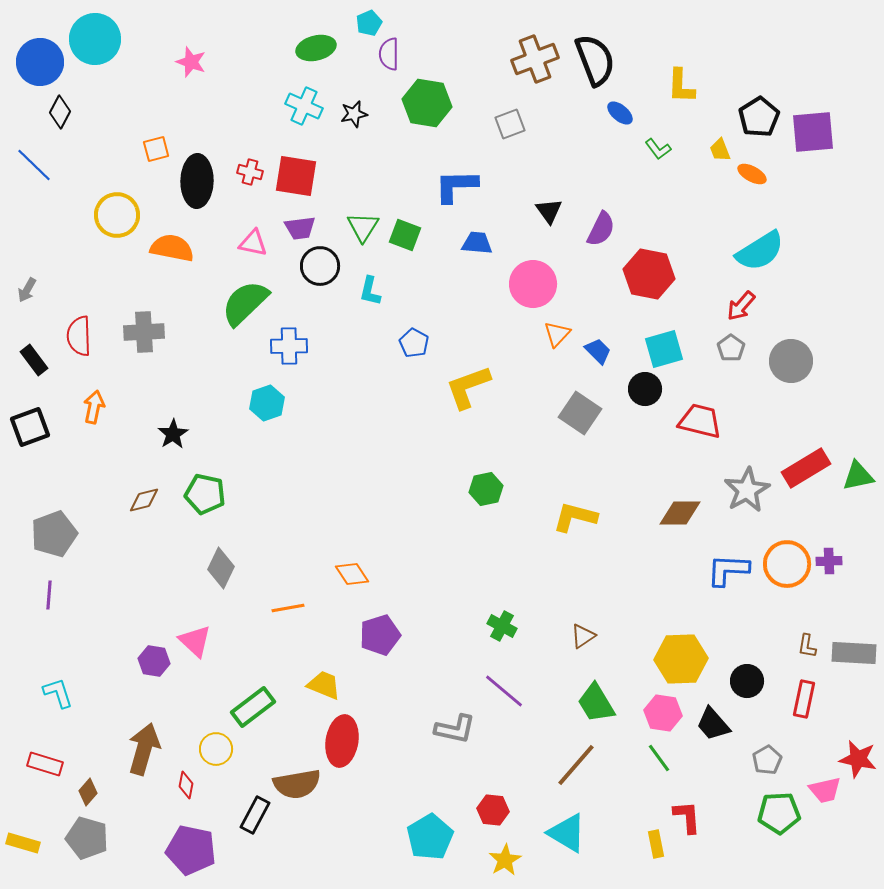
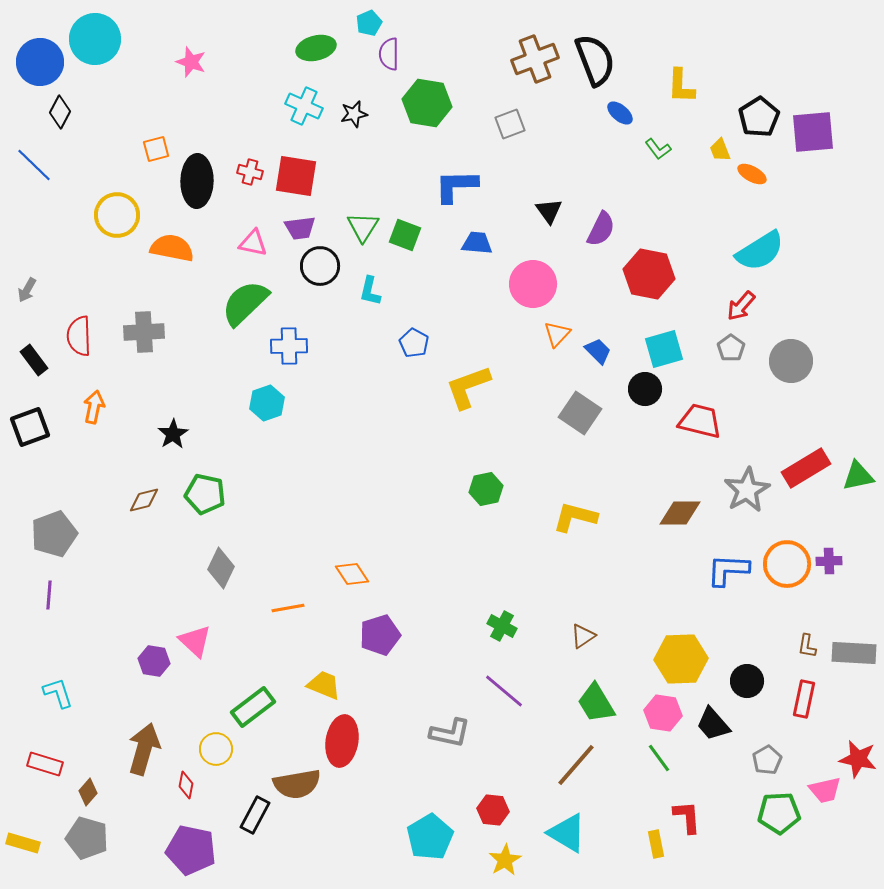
gray L-shape at (455, 729): moved 5 px left, 4 px down
